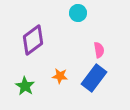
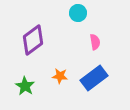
pink semicircle: moved 4 px left, 8 px up
blue rectangle: rotated 16 degrees clockwise
